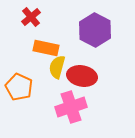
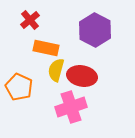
red cross: moved 1 px left, 3 px down
yellow semicircle: moved 1 px left, 3 px down
